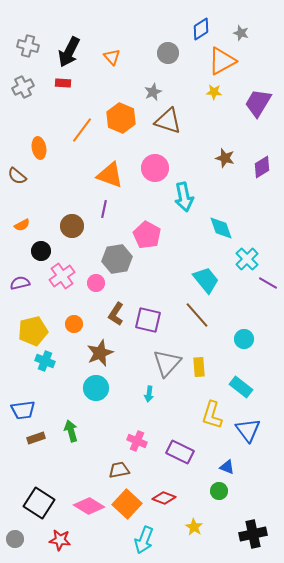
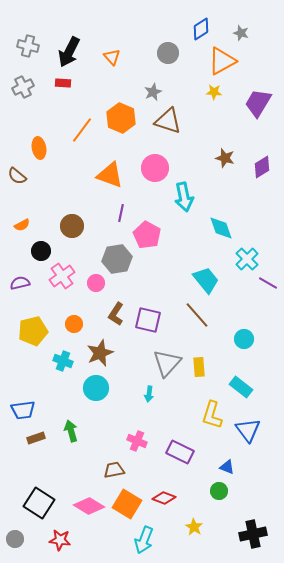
purple line at (104, 209): moved 17 px right, 4 px down
cyan cross at (45, 361): moved 18 px right
brown trapezoid at (119, 470): moved 5 px left
orange square at (127, 504): rotated 12 degrees counterclockwise
